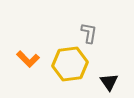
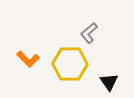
gray L-shape: rotated 140 degrees counterclockwise
yellow hexagon: rotated 8 degrees clockwise
